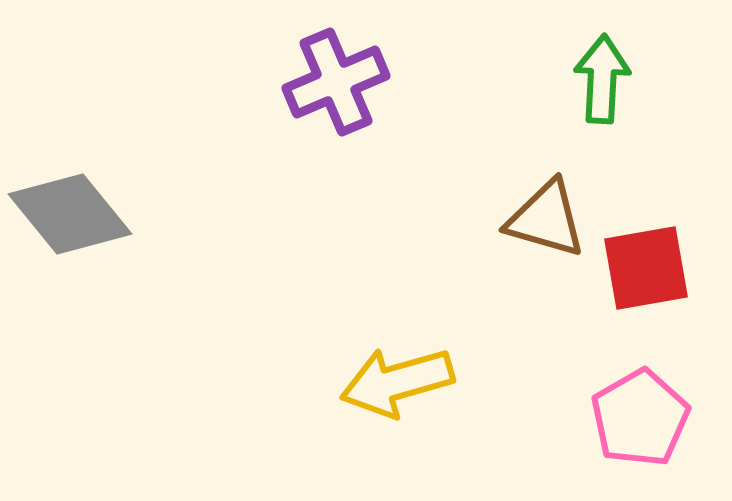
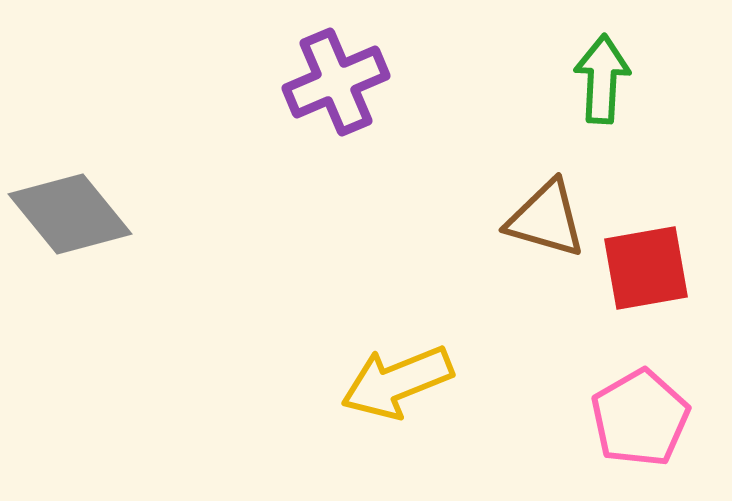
yellow arrow: rotated 6 degrees counterclockwise
